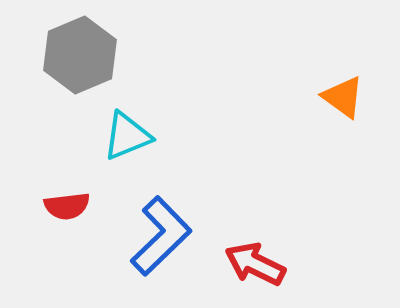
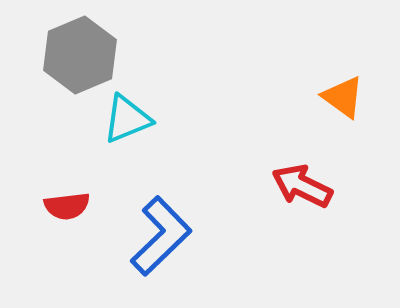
cyan triangle: moved 17 px up
red arrow: moved 47 px right, 78 px up
